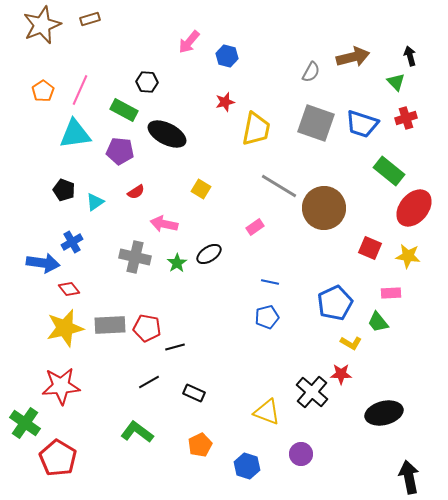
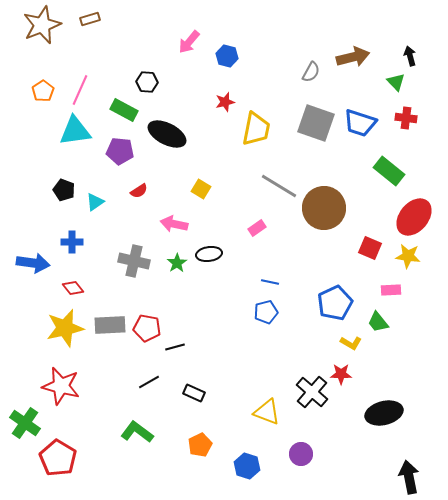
red cross at (406, 118): rotated 25 degrees clockwise
blue trapezoid at (362, 124): moved 2 px left, 1 px up
cyan triangle at (75, 134): moved 3 px up
red semicircle at (136, 192): moved 3 px right, 1 px up
red ellipse at (414, 208): moved 9 px down
pink arrow at (164, 224): moved 10 px right
pink rectangle at (255, 227): moved 2 px right, 1 px down
blue cross at (72, 242): rotated 30 degrees clockwise
black ellipse at (209, 254): rotated 25 degrees clockwise
gray cross at (135, 257): moved 1 px left, 4 px down
blue arrow at (43, 263): moved 10 px left
red diamond at (69, 289): moved 4 px right, 1 px up
pink rectangle at (391, 293): moved 3 px up
blue pentagon at (267, 317): moved 1 px left, 5 px up
red star at (61, 386): rotated 18 degrees clockwise
